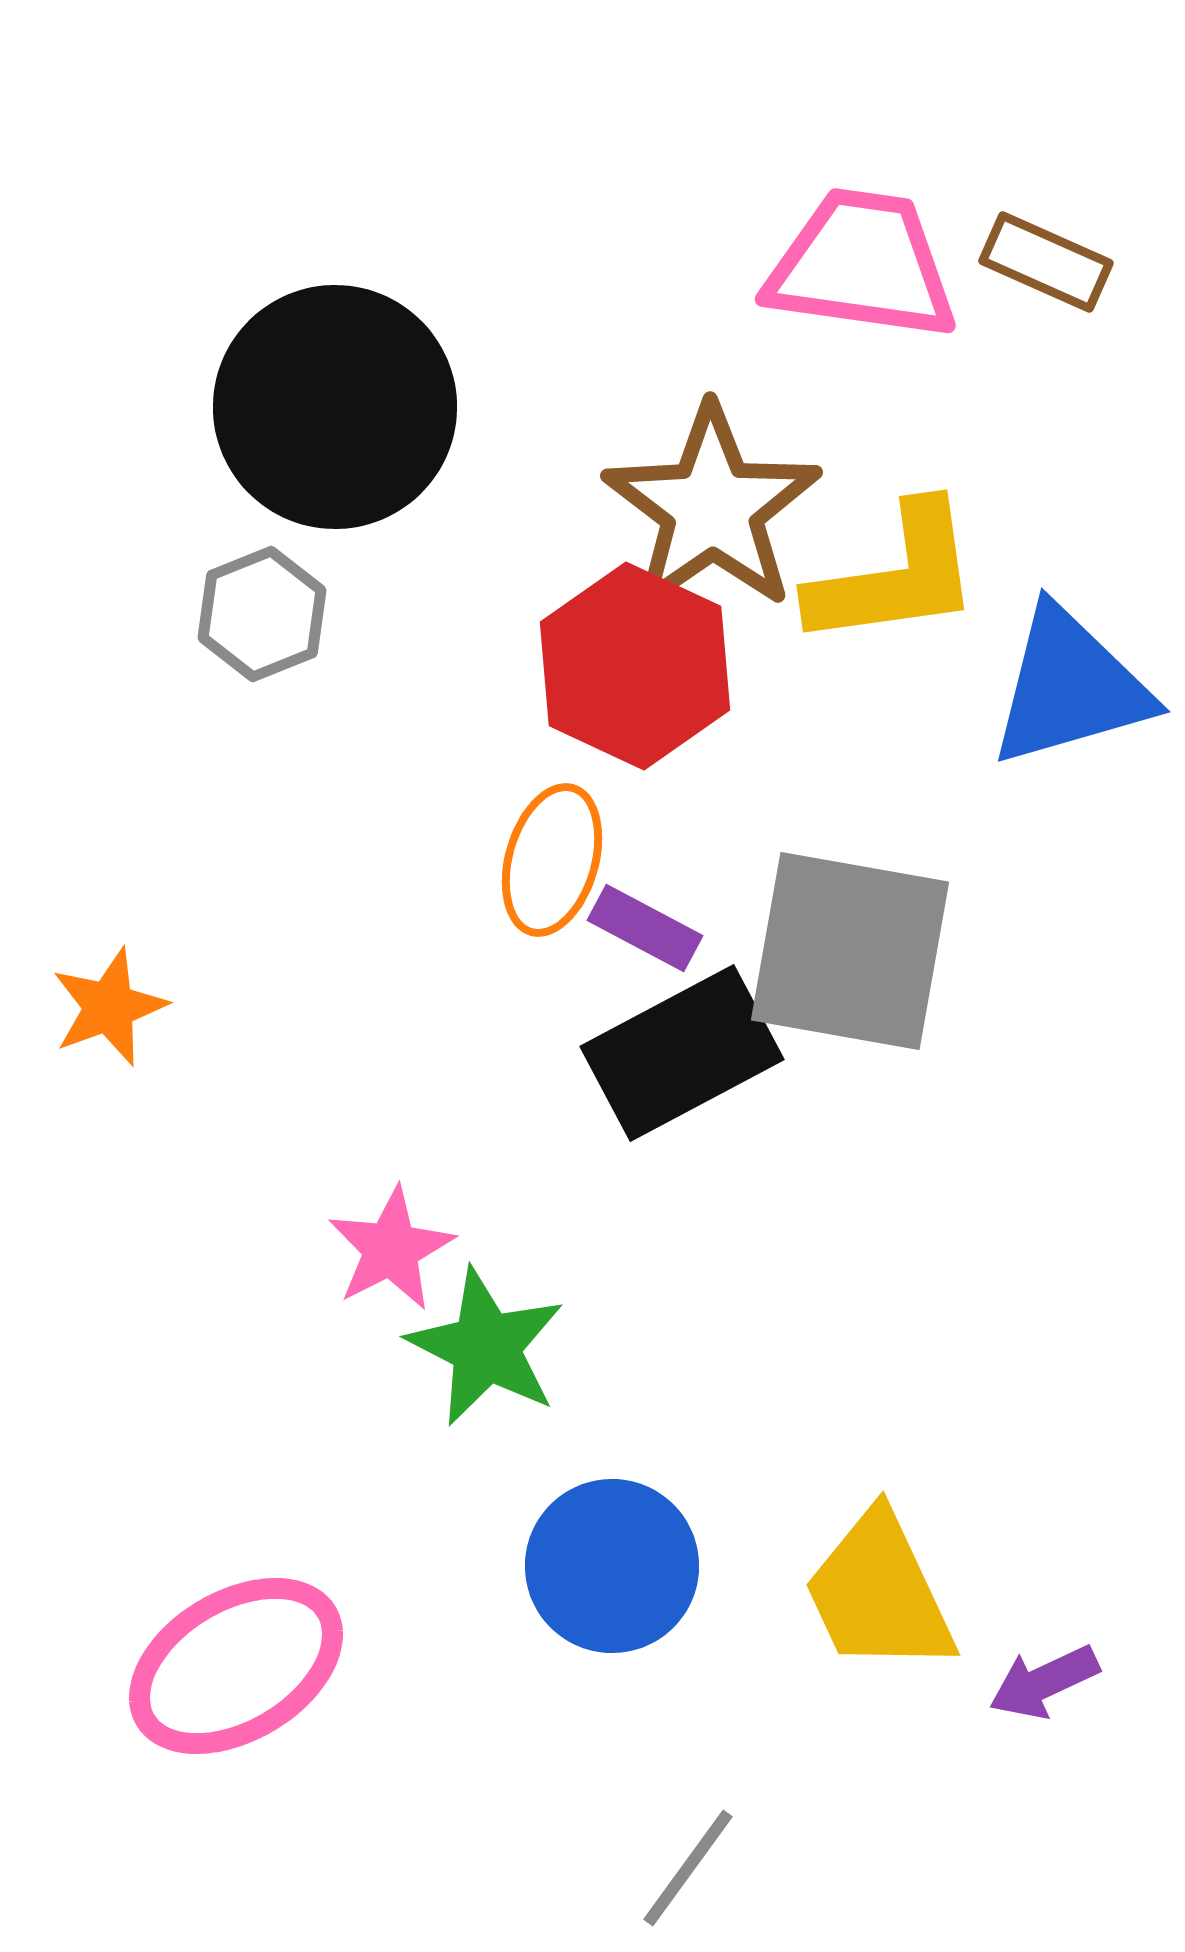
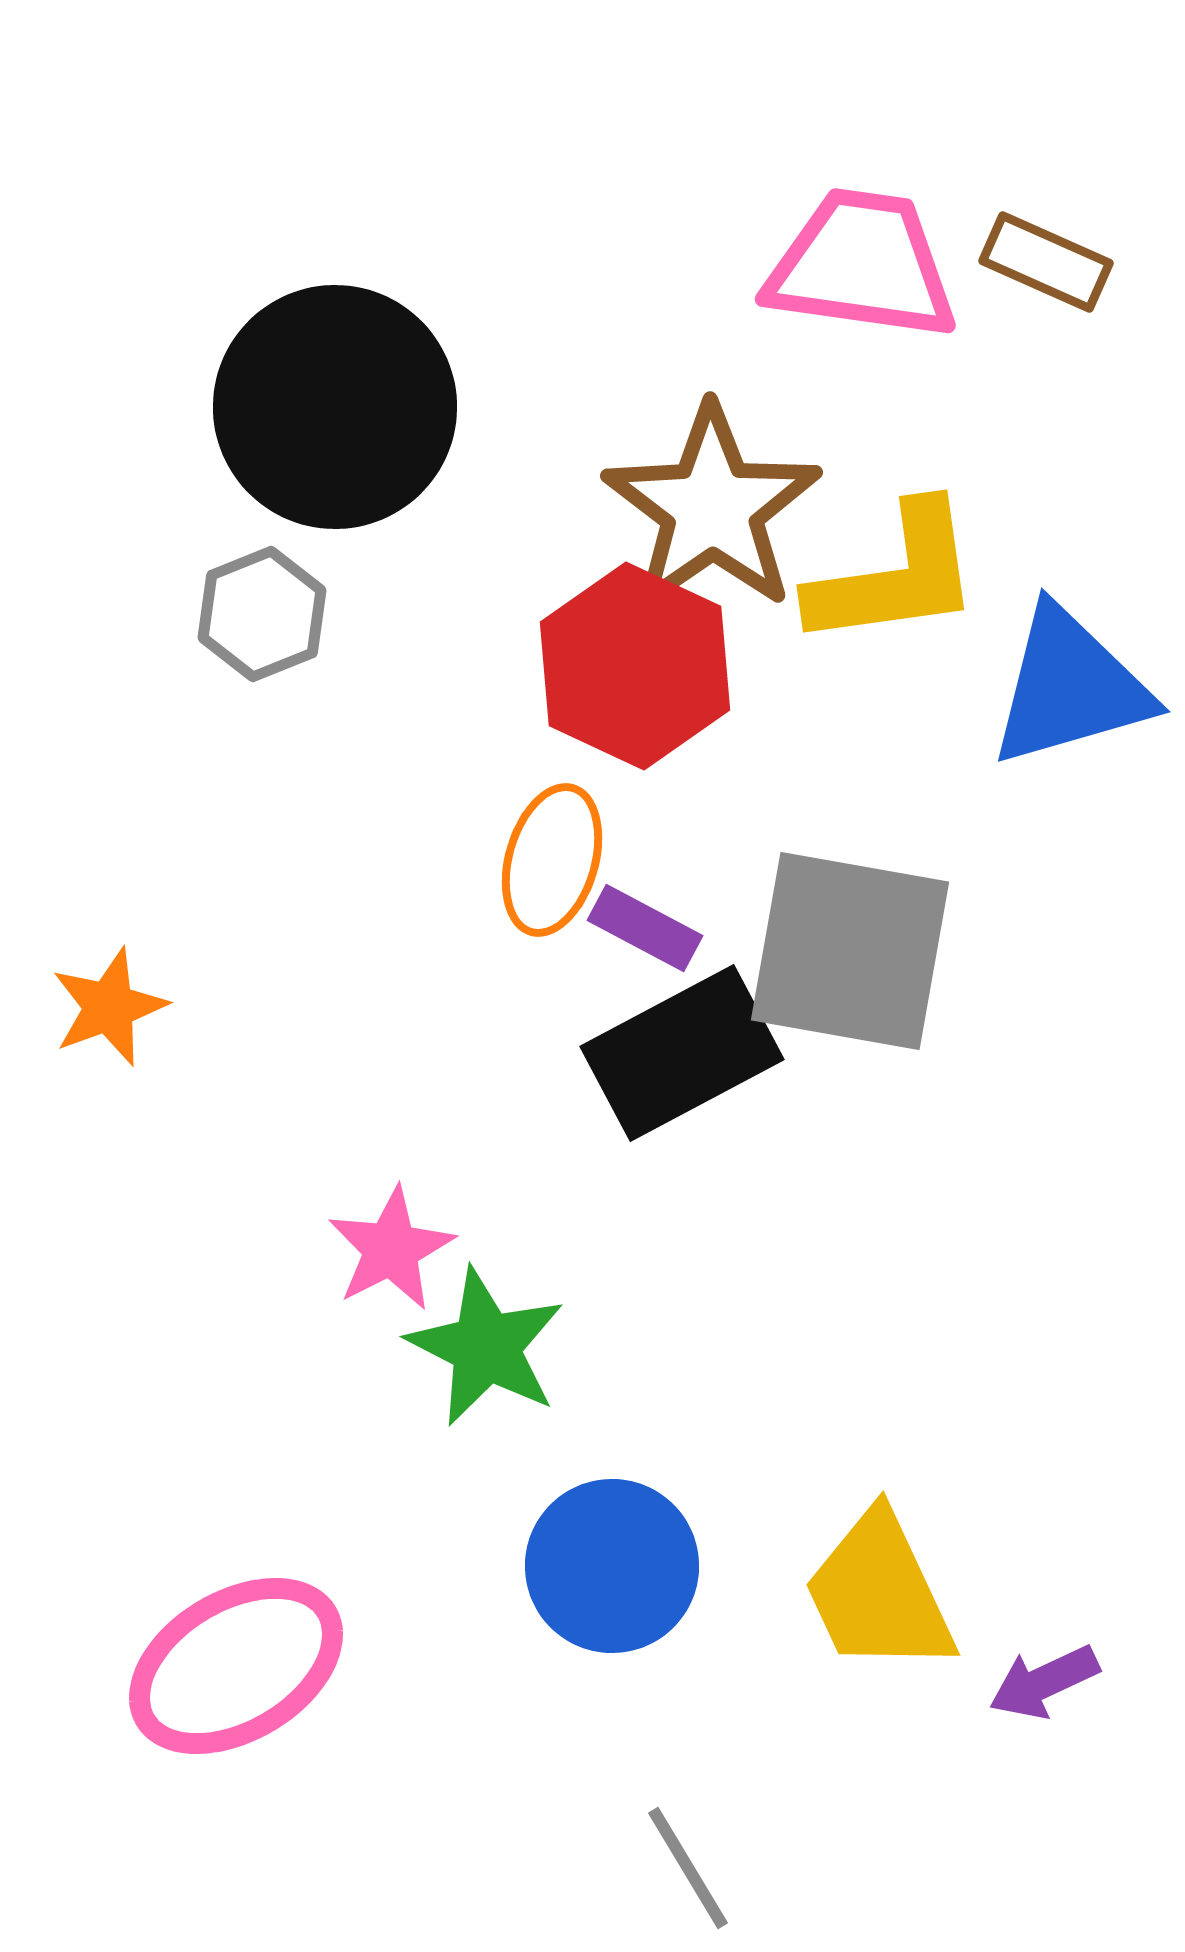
gray line: rotated 67 degrees counterclockwise
